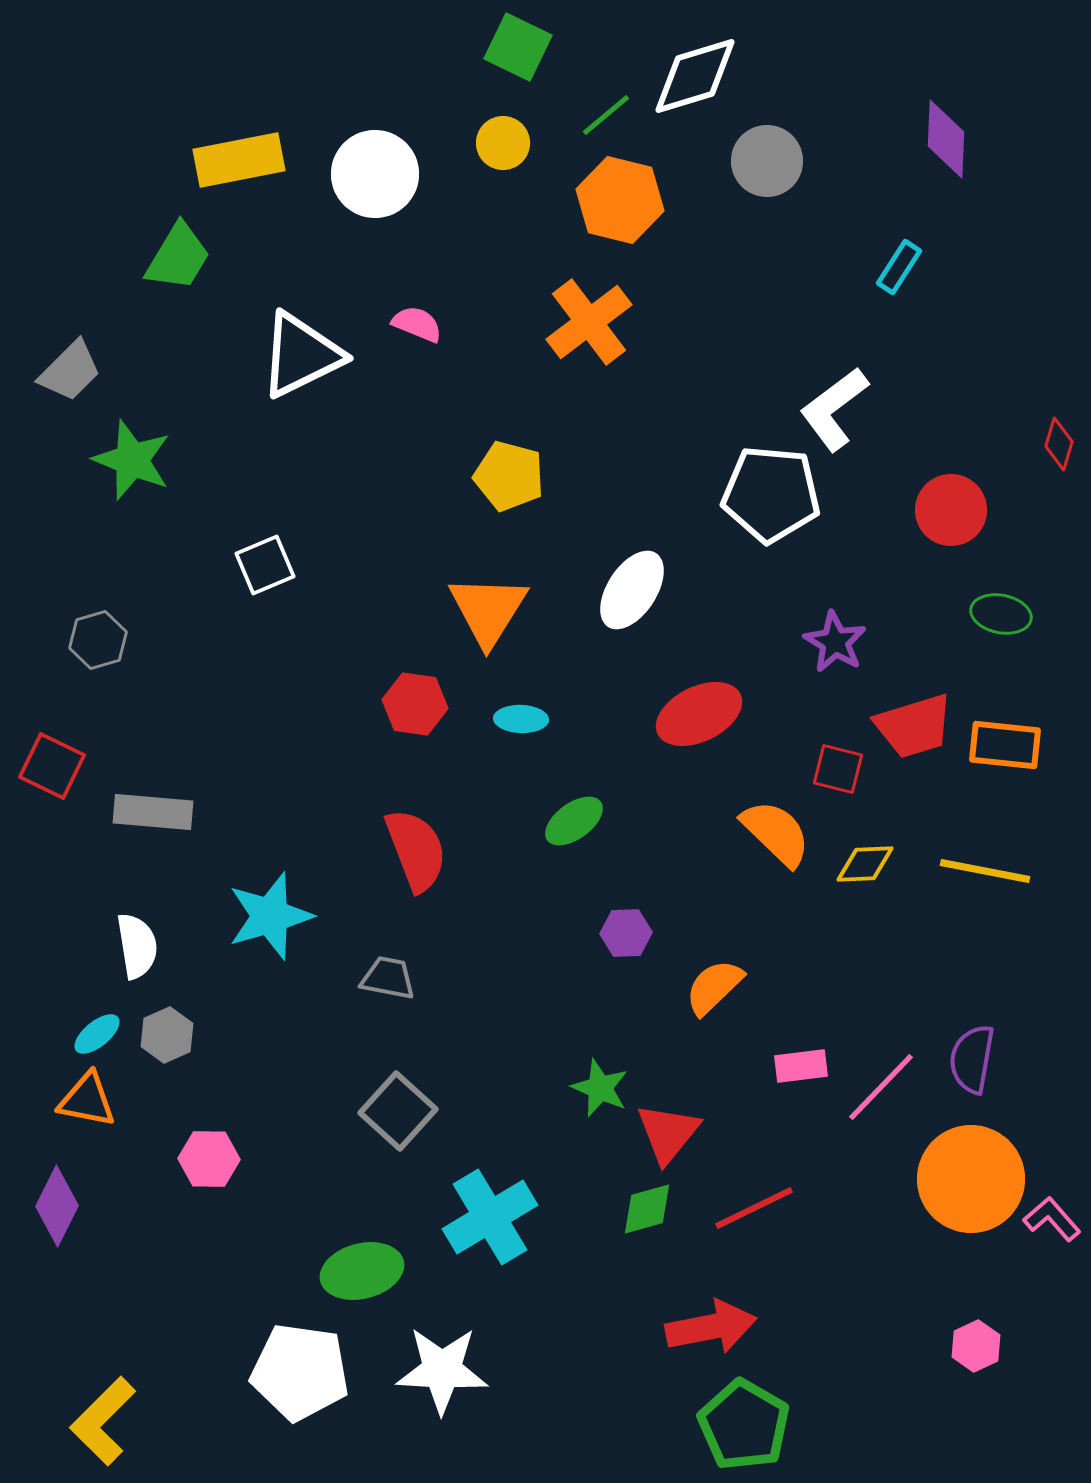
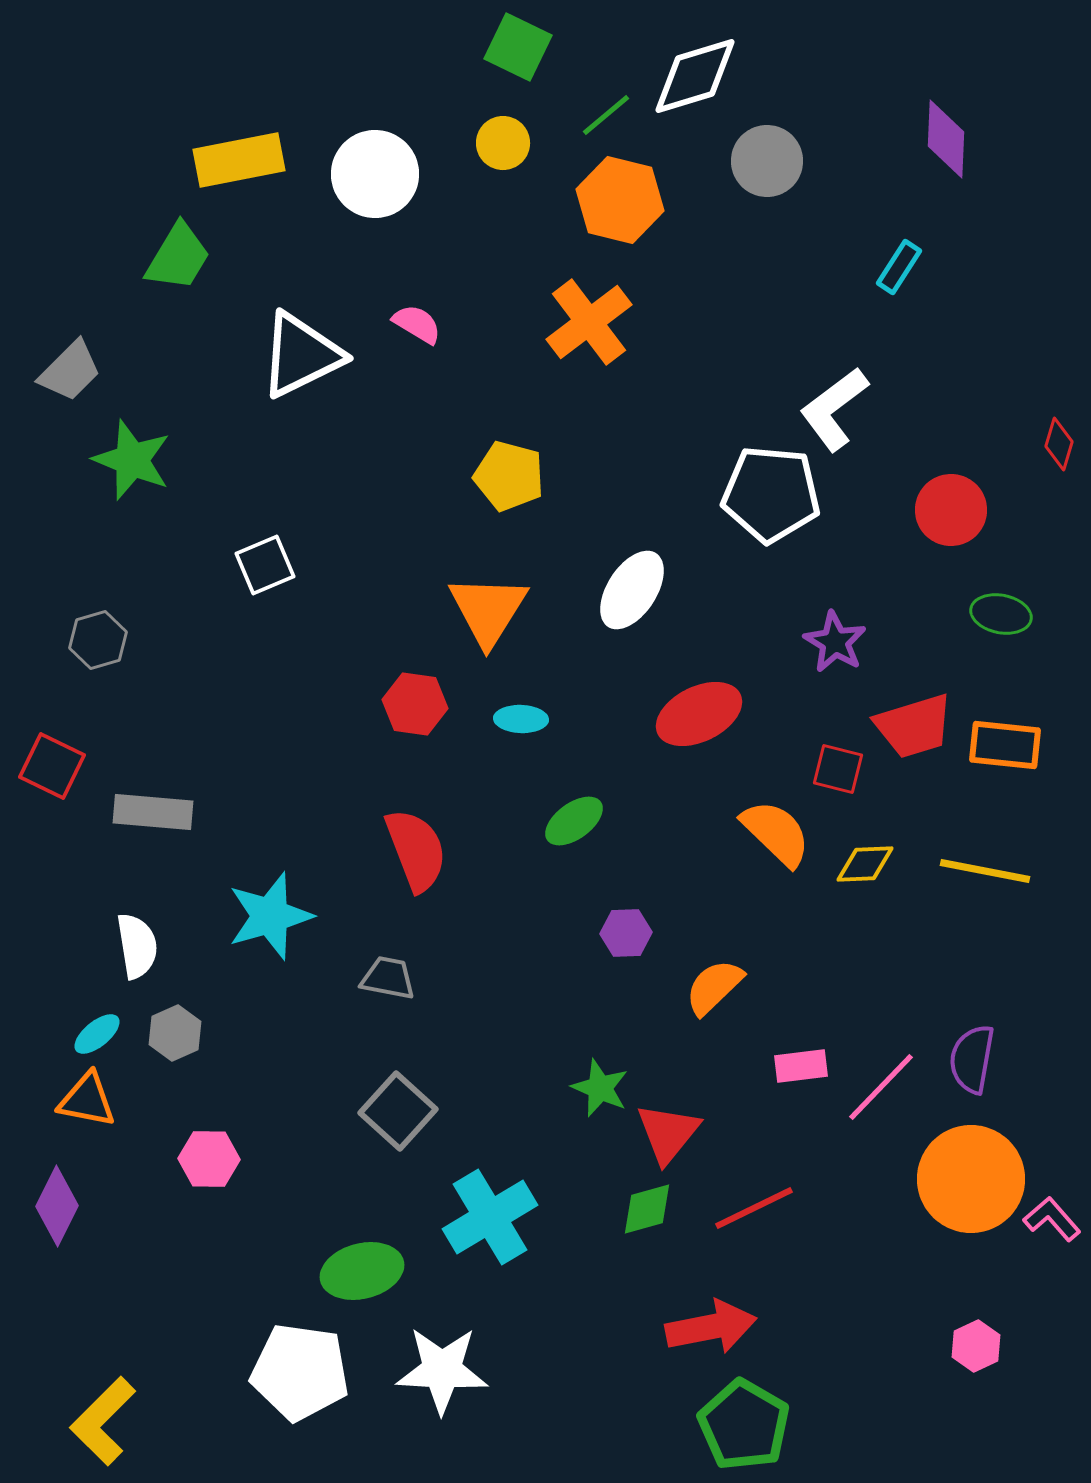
pink semicircle at (417, 324): rotated 9 degrees clockwise
gray hexagon at (167, 1035): moved 8 px right, 2 px up
